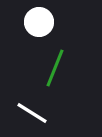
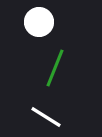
white line: moved 14 px right, 4 px down
